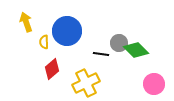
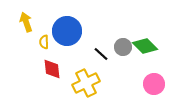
gray circle: moved 4 px right, 4 px down
green diamond: moved 9 px right, 4 px up
black line: rotated 35 degrees clockwise
red diamond: rotated 55 degrees counterclockwise
